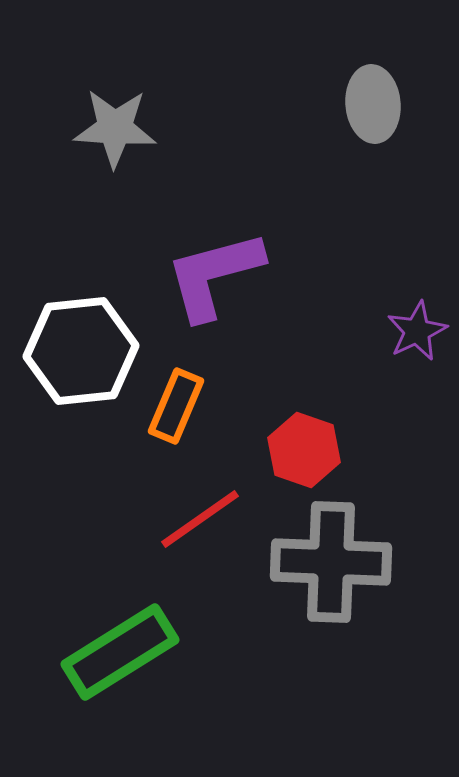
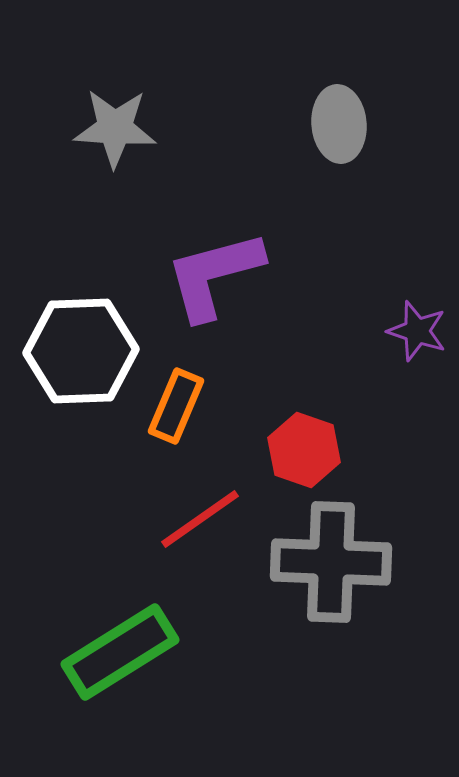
gray ellipse: moved 34 px left, 20 px down
purple star: rotated 28 degrees counterclockwise
white hexagon: rotated 4 degrees clockwise
